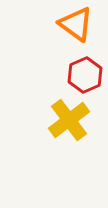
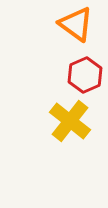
yellow cross: moved 1 px right, 1 px down; rotated 15 degrees counterclockwise
